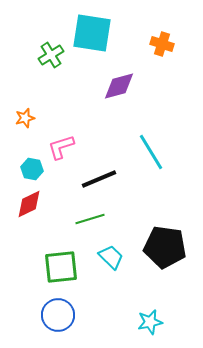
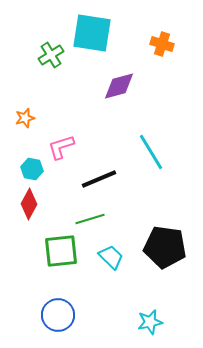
red diamond: rotated 36 degrees counterclockwise
green square: moved 16 px up
